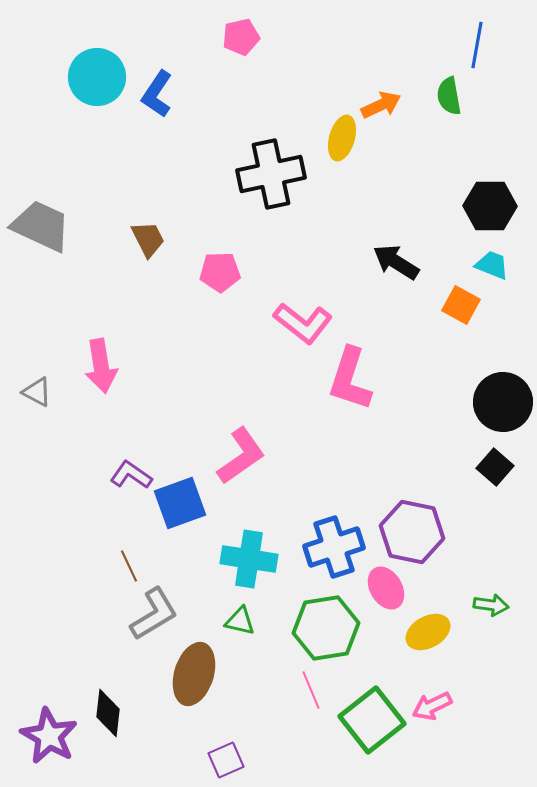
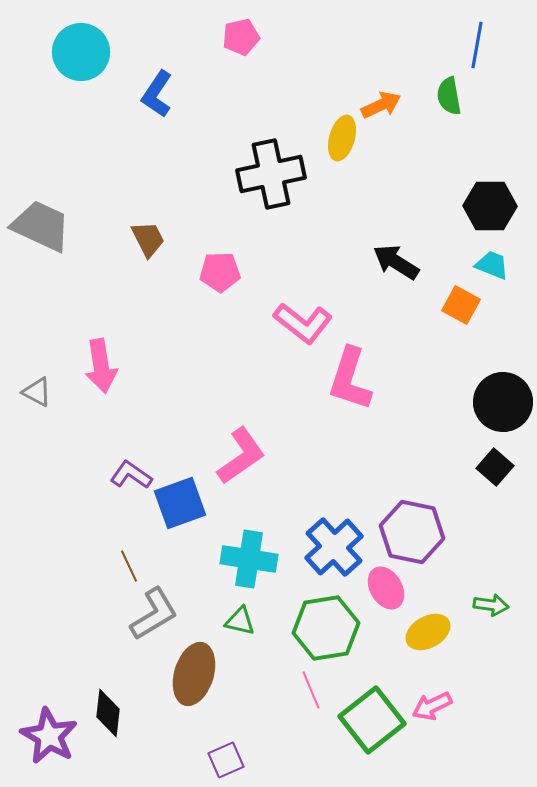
cyan circle at (97, 77): moved 16 px left, 25 px up
blue cross at (334, 547): rotated 24 degrees counterclockwise
